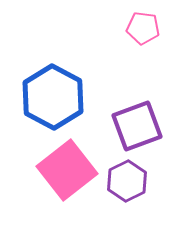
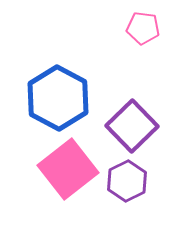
blue hexagon: moved 5 px right, 1 px down
purple square: moved 5 px left; rotated 24 degrees counterclockwise
pink square: moved 1 px right, 1 px up
